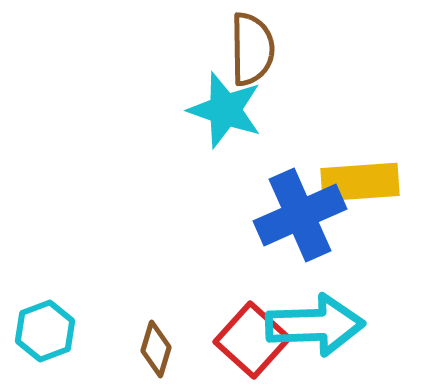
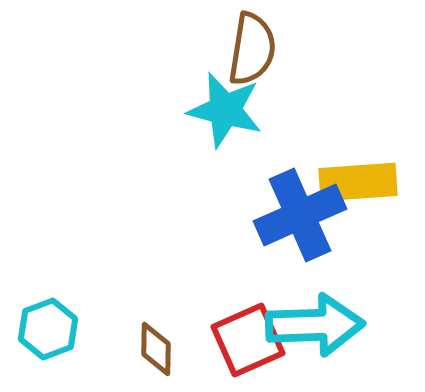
brown semicircle: rotated 10 degrees clockwise
cyan star: rotated 4 degrees counterclockwise
yellow rectangle: moved 2 px left
cyan hexagon: moved 3 px right, 2 px up
red square: moved 4 px left; rotated 24 degrees clockwise
brown diamond: rotated 16 degrees counterclockwise
